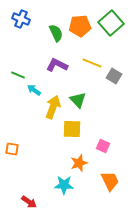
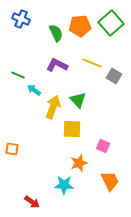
red arrow: moved 3 px right
